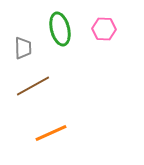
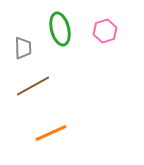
pink hexagon: moved 1 px right, 2 px down; rotated 20 degrees counterclockwise
